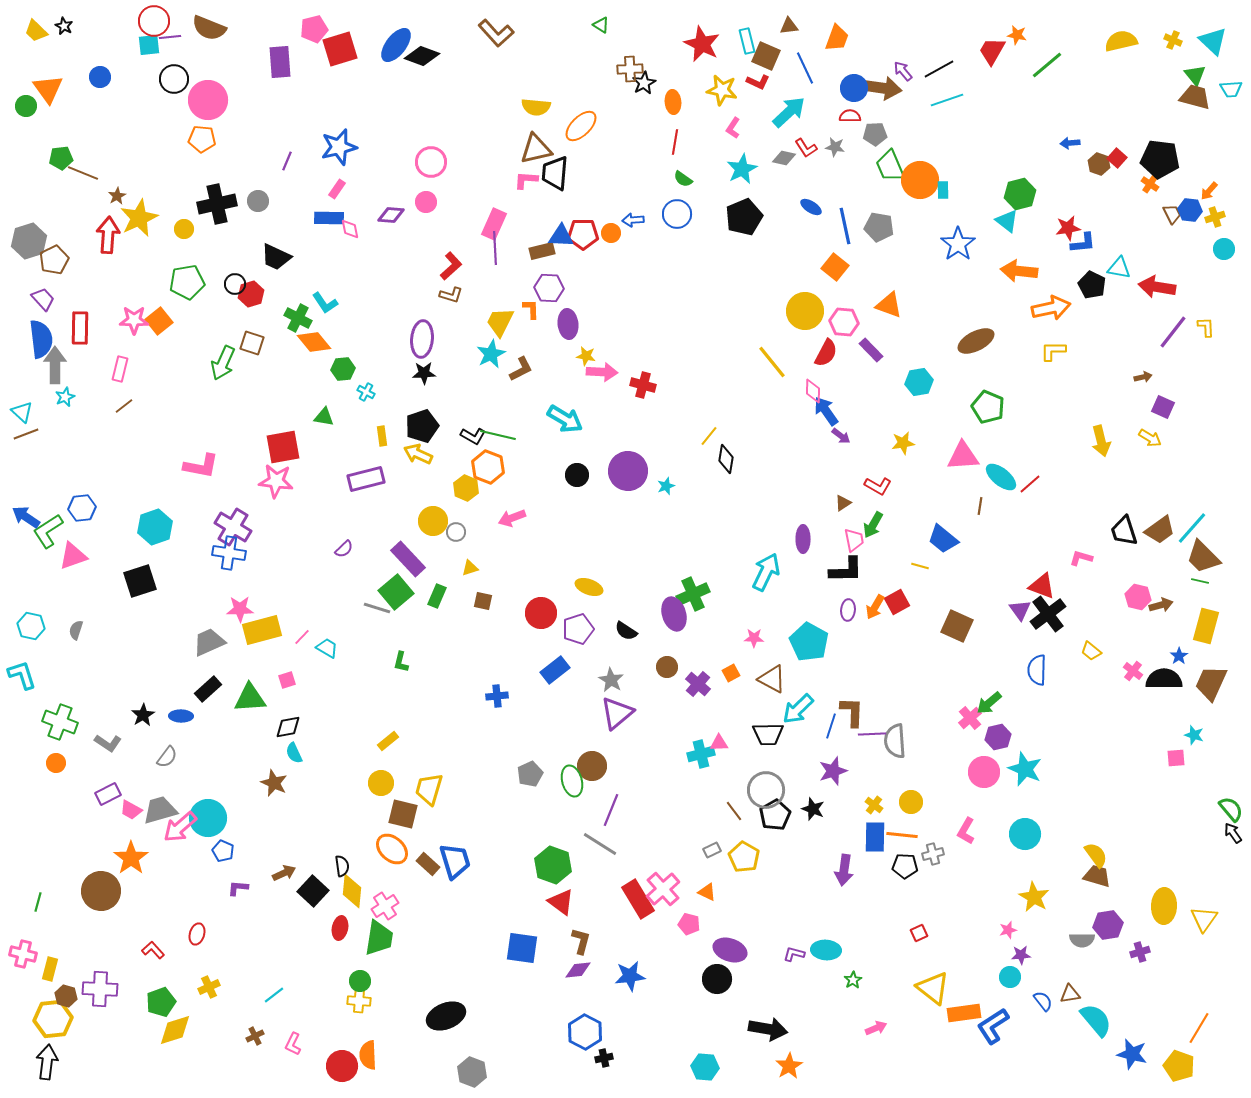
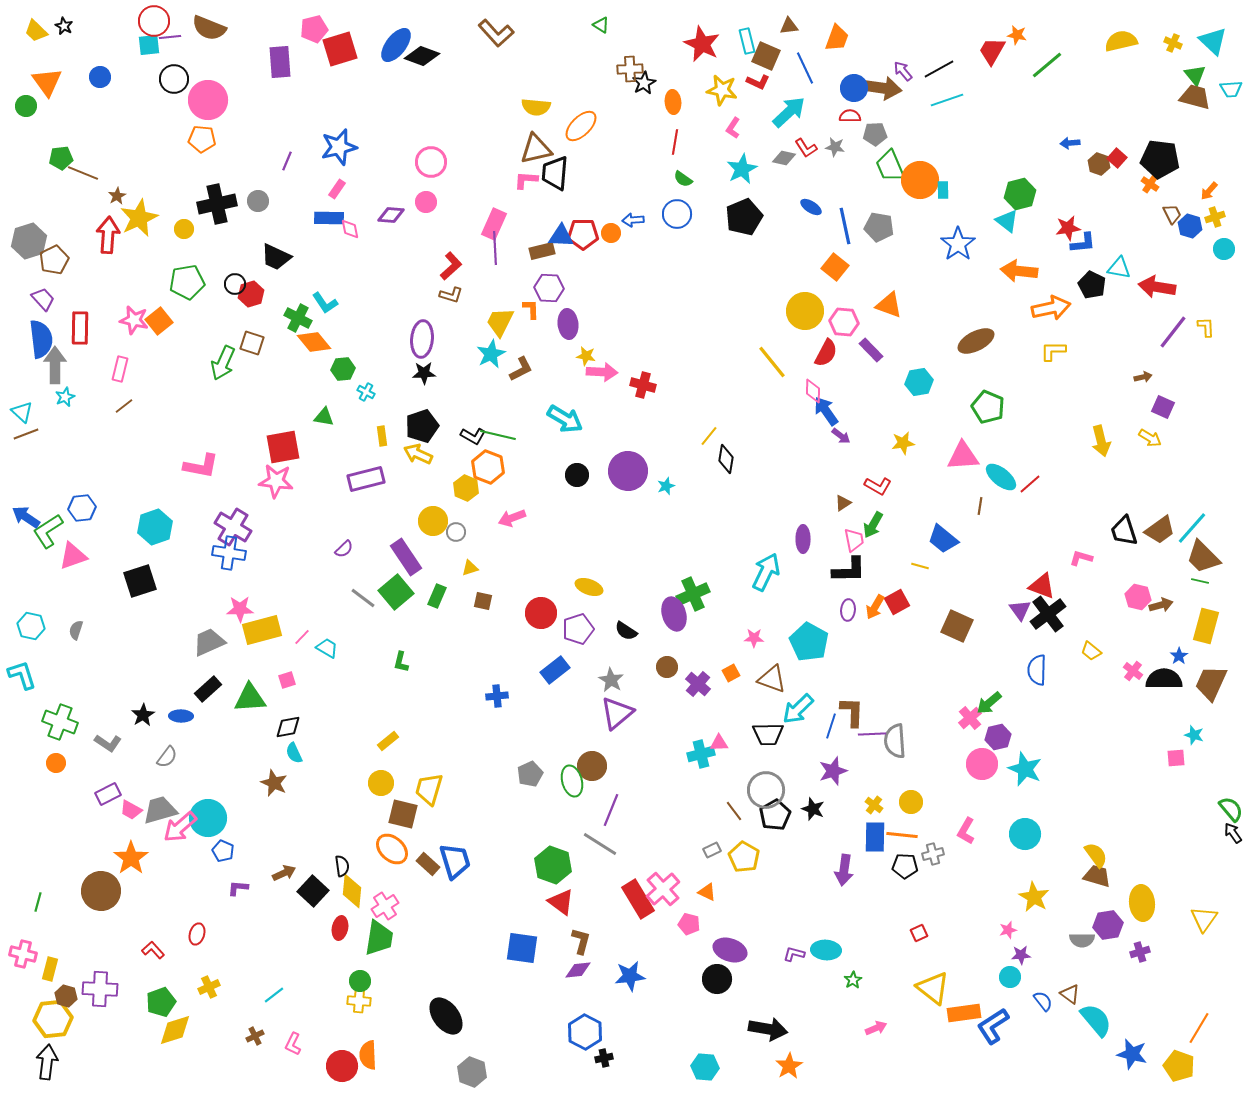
yellow cross at (1173, 40): moved 3 px down
orange triangle at (48, 89): moved 1 px left, 7 px up
blue hexagon at (1190, 210): moved 16 px down; rotated 10 degrees clockwise
pink star at (134, 320): rotated 12 degrees clockwise
purple rectangle at (408, 559): moved 2 px left, 2 px up; rotated 9 degrees clockwise
black L-shape at (846, 570): moved 3 px right
gray line at (377, 608): moved 14 px left, 10 px up; rotated 20 degrees clockwise
brown triangle at (772, 679): rotated 8 degrees counterclockwise
pink circle at (984, 772): moved 2 px left, 8 px up
yellow ellipse at (1164, 906): moved 22 px left, 3 px up; rotated 8 degrees counterclockwise
brown triangle at (1070, 994): rotated 45 degrees clockwise
black ellipse at (446, 1016): rotated 75 degrees clockwise
